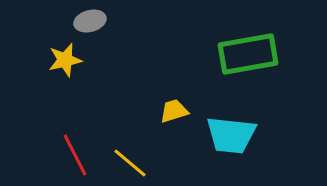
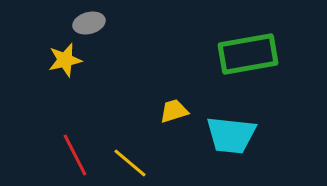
gray ellipse: moved 1 px left, 2 px down
